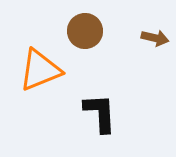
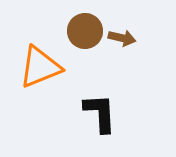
brown arrow: moved 33 px left
orange triangle: moved 3 px up
